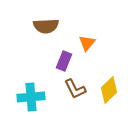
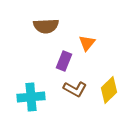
brown L-shape: rotated 35 degrees counterclockwise
